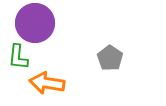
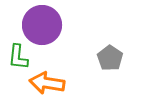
purple circle: moved 7 px right, 2 px down
